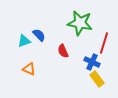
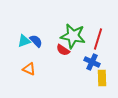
green star: moved 7 px left, 13 px down
blue semicircle: moved 3 px left, 6 px down
red line: moved 6 px left, 4 px up
red semicircle: moved 1 px up; rotated 32 degrees counterclockwise
yellow rectangle: moved 5 px right, 1 px up; rotated 35 degrees clockwise
